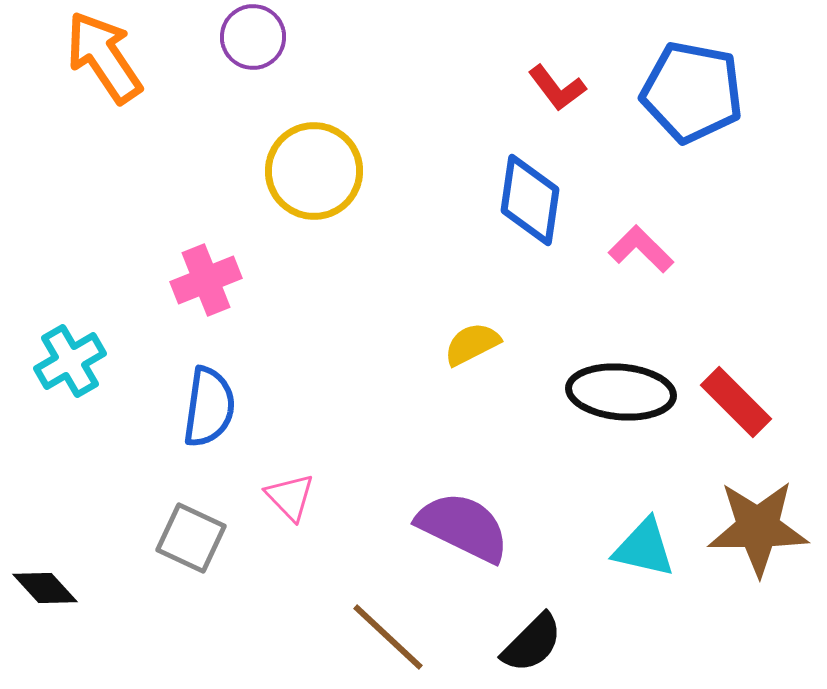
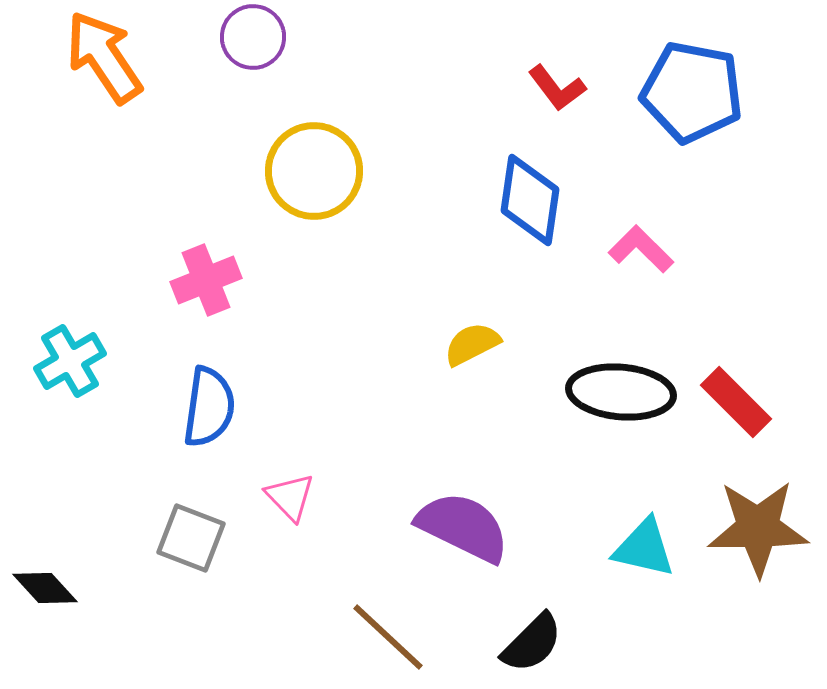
gray square: rotated 4 degrees counterclockwise
